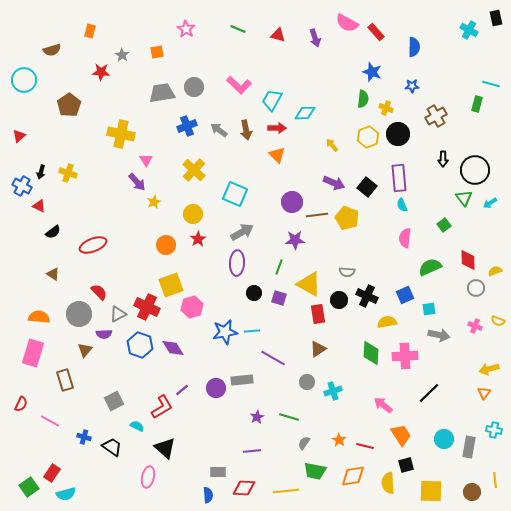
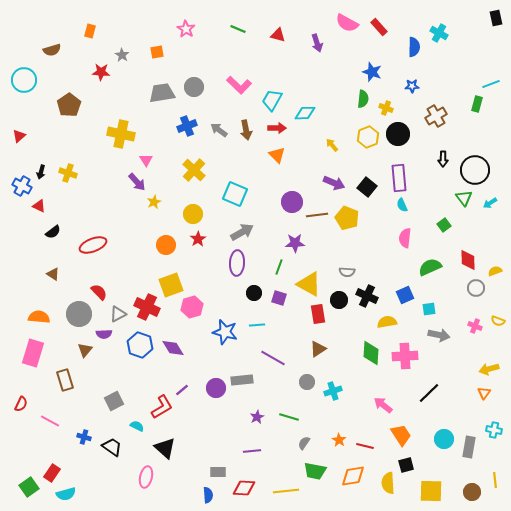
cyan cross at (469, 30): moved 30 px left, 3 px down
red rectangle at (376, 32): moved 3 px right, 5 px up
purple arrow at (315, 38): moved 2 px right, 5 px down
cyan line at (491, 84): rotated 36 degrees counterclockwise
purple star at (295, 240): moved 3 px down
cyan line at (252, 331): moved 5 px right, 6 px up
blue star at (225, 332): rotated 25 degrees clockwise
pink ellipse at (148, 477): moved 2 px left
